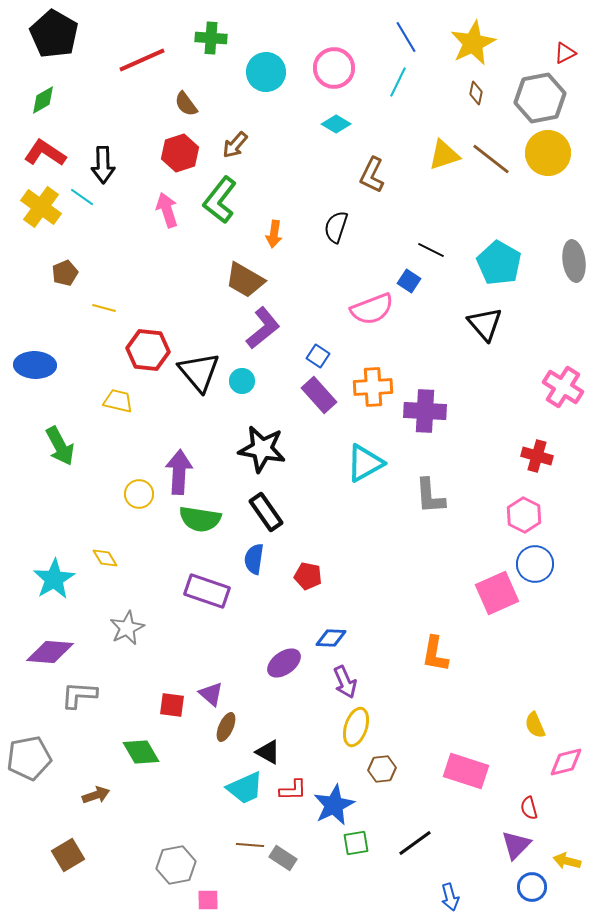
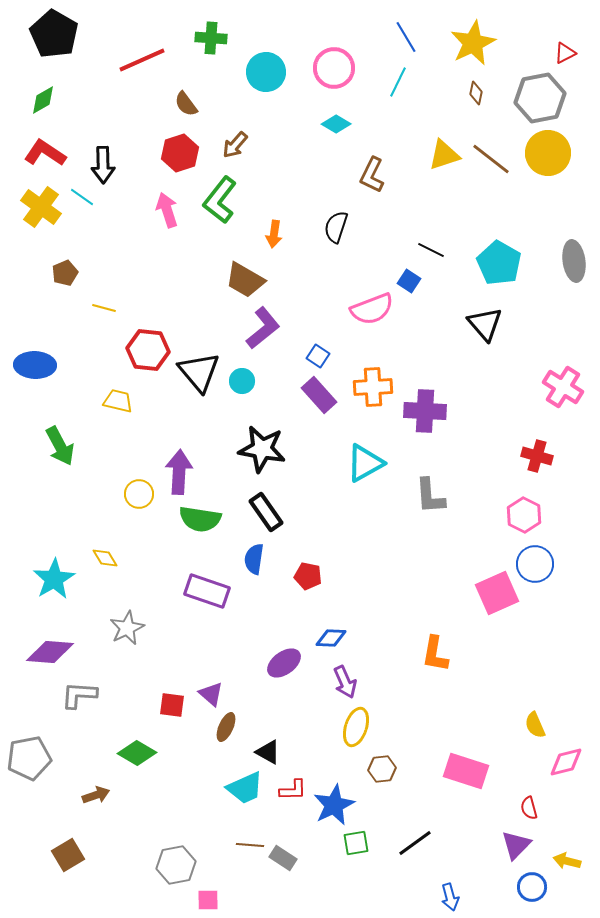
green diamond at (141, 752): moved 4 px left, 1 px down; rotated 30 degrees counterclockwise
